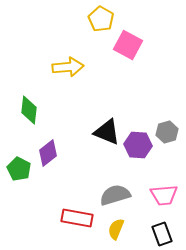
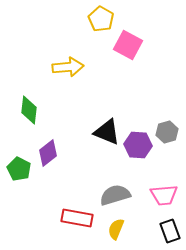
black rectangle: moved 8 px right, 3 px up
